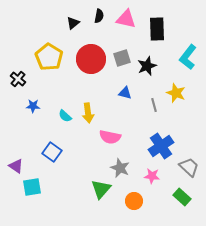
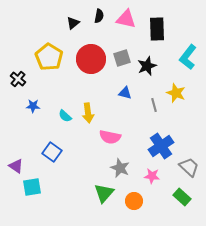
green triangle: moved 3 px right, 4 px down
